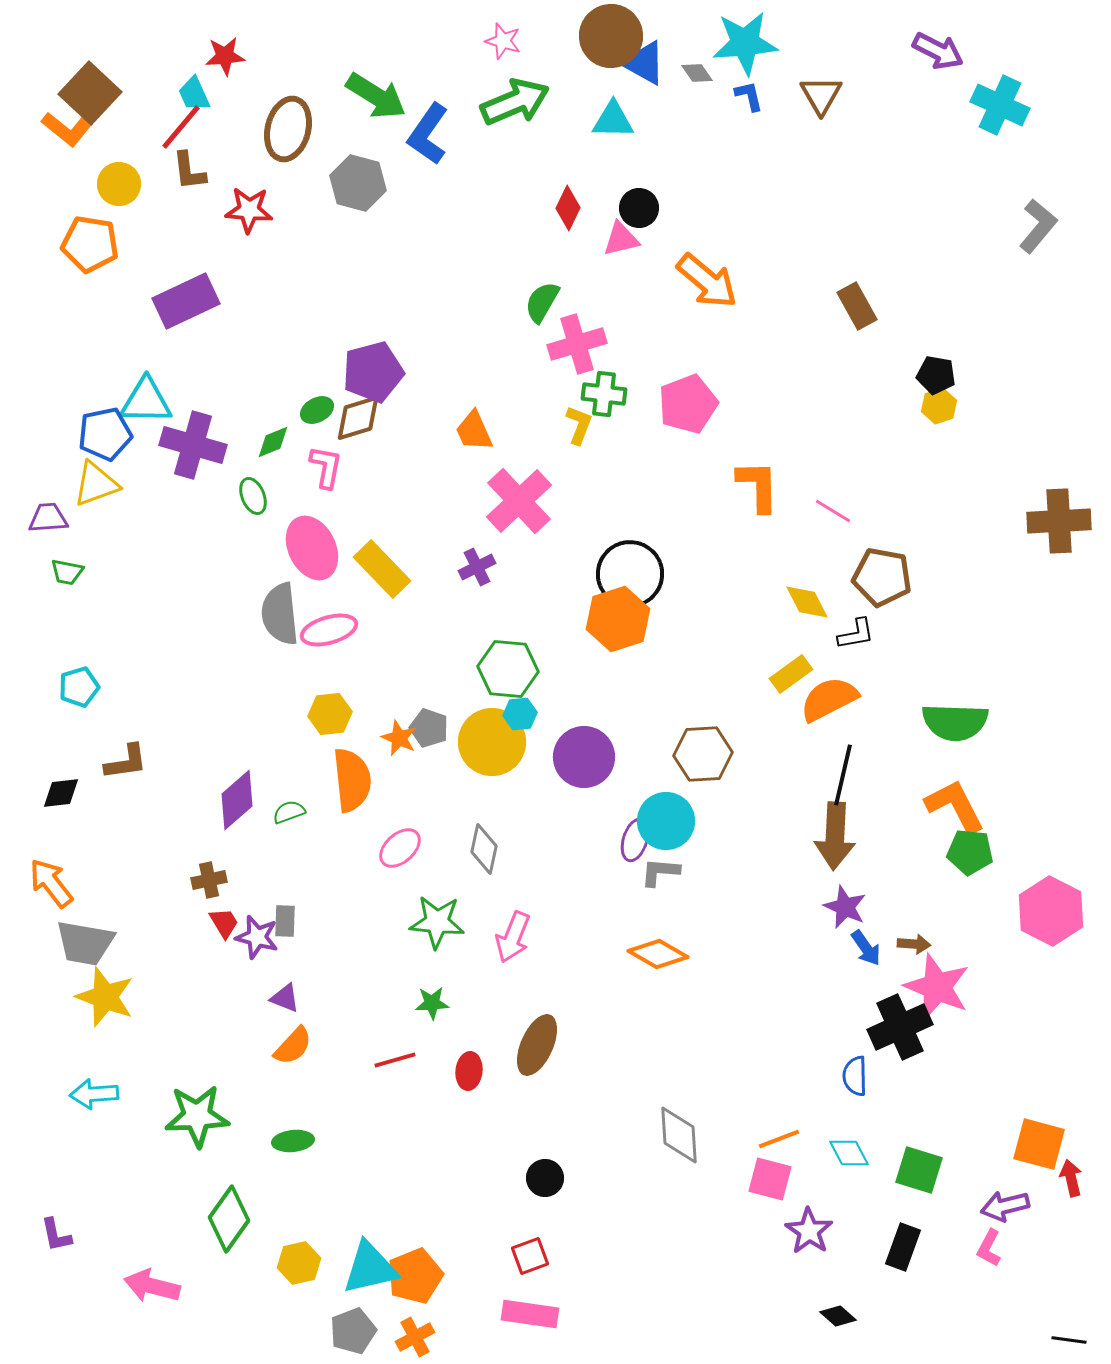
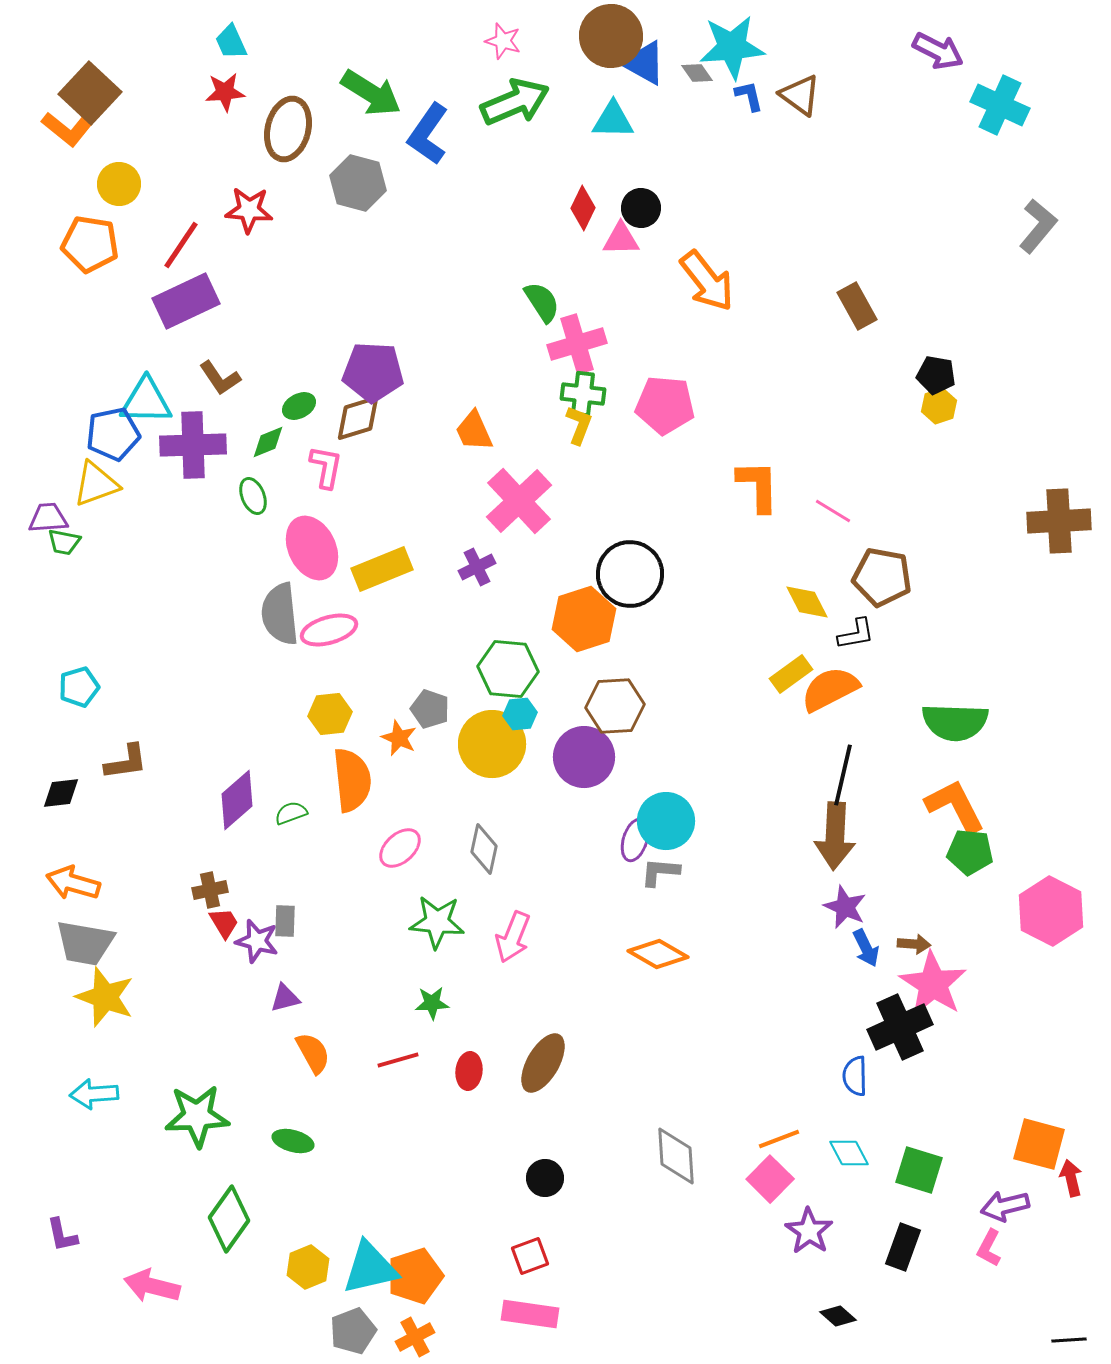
cyan star at (745, 43): moved 13 px left, 4 px down
red star at (225, 56): moved 36 px down
cyan trapezoid at (194, 94): moved 37 px right, 52 px up
brown triangle at (821, 95): moved 21 px left; rotated 24 degrees counterclockwise
green arrow at (376, 96): moved 5 px left, 3 px up
red line at (181, 127): moved 118 px down; rotated 6 degrees counterclockwise
brown L-shape at (189, 171): moved 31 px right, 207 px down; rotated 27 degrees counterclockwise
red diamond at (568, 208): moved 15 px right
black circle at (639, 208): moved 2 px right
pink triangle at (621, 239): rotated 12 degrees clockwise
orange arrow at (707, 281): rotated 12 degrees clockwise
green semicircle at (542, 302): rotated 117 degrees clockwise
purple pentagon at (373, 372): rotated 18 degrees clockwise
green cross at (604, 394): moved 21 px left
pink pentagon at (688, 404): moved 23 px left, 1 px down; rotated 26 degrees clockwise
green ellipse at (317, 410): moved 18 px left, 4 px up
blue pentagon at (105, 434): moved 8 px right
green diamond at (273, 442): moved 5 px left
purple cross at (193, 445): rotated 18 degrees counterclockwise
yellow rectangle at (382, 569): rotated 68 degrees counterclockwise
green trapezoid at (67, 572): moved 3 px left, 30 px up
orange hexagon at (618, 619): moved 34 px left
orange semicircle at (829, 699): moved 1 px right, 10 px up
gray pentagon at (429, 728): moved 1 px right, 19 px up
yellow circle at (492, 742): moved 2 px down
brown hexagon at (703, 754): moved 88 px left, 48 px up
green semicircle at (289, 812): moved 2 px right, 1 px down
brown cross at (209, 880): moved 1 px right, 10 px down
orange arrow at (51, 883): moved 22 px right; rotated 36 degrees counterclockwise
purple star at (257, 937): moved 4 px down
blue arrow at (866, 948): rotated 9 degrees clockwise
pink star at (937, 987): moved 4 px left, 3 px up; rotated 10 degrees clockwise
purple triangle at (285, 998): rotated 36 degrees counterclockwise
brown ellipse at (537, 1045): moved 6 px right, 18 px down; rotated 6 degrees clockwise
orange semicircle at (293, 1046): moved 20 px right, 7 px down; rotated 72 degrees counterclockwise
red line at (395, 1060): moved 3 px right
gray diamond at (679, 1135): moved 3 px left, 21 px down
green ellipse at (293, 1141): rotated 21 degrees clockwise
pink square at (770, 1179): rotated 30 degrees clockwise
purple L-shape at (56, 1235): moved 6 px right
yellow hexagon at (299, 1263): moved 9 px right, 4 px down; rotated 9 degrees counterclockwise
orange pentagon at (415, 1276): rotated 4 degrees clockwise
black line at (1069, 1340): rotated 12 degrees counterclockwise
